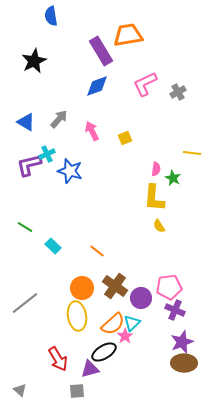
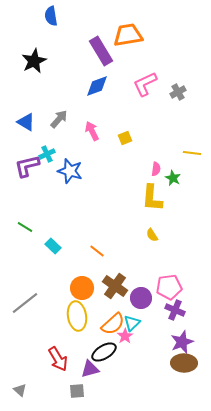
purple L-shape: moved 2 px left, 1 px down
yellow L-shape: moved 2 px left
yellow semicircle: moved 7 px left, 9 px down
